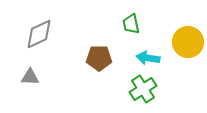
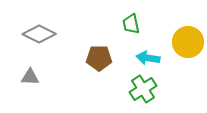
gray diamond: rotated 52 degrees clockwise
